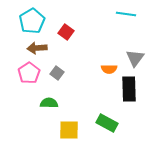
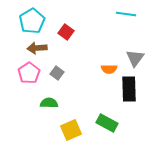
yellow square: moved 2 px right; rotated 25 degrees counterclockwise
